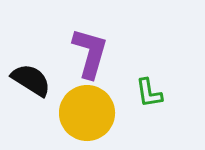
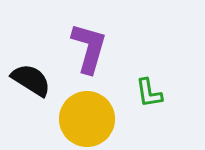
purple L-shape: moved 1 px left, 5 px up
yellow circle: moved 6 px down
